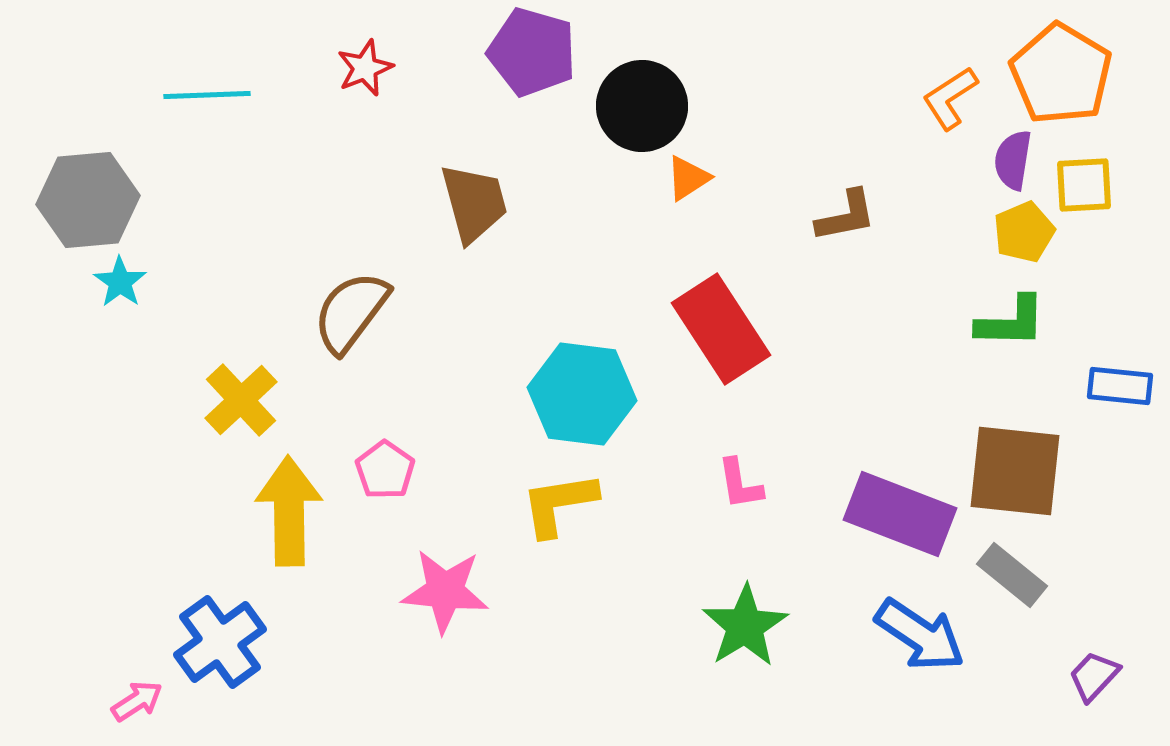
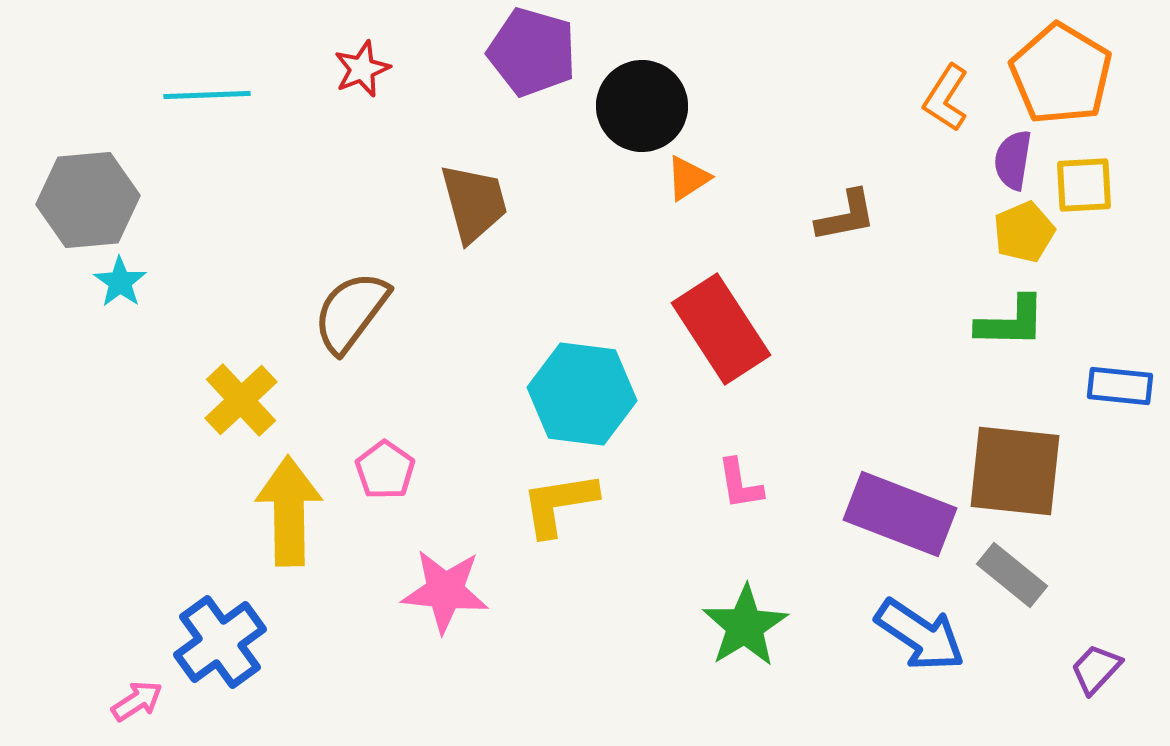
red star: moved 3 px left, 1 px down
orange L-shape: moved 4 px left; rotated 24 degrees counterclockwise
purple trapezoid: moved 2 px right, 7 px up
